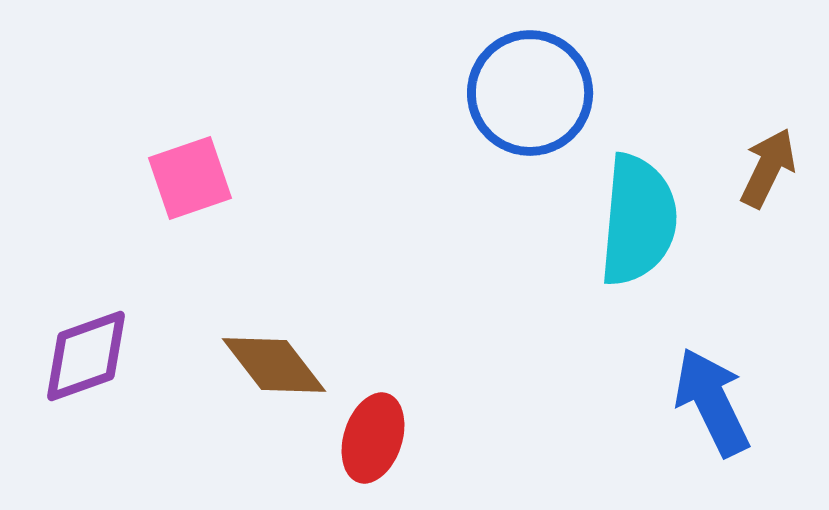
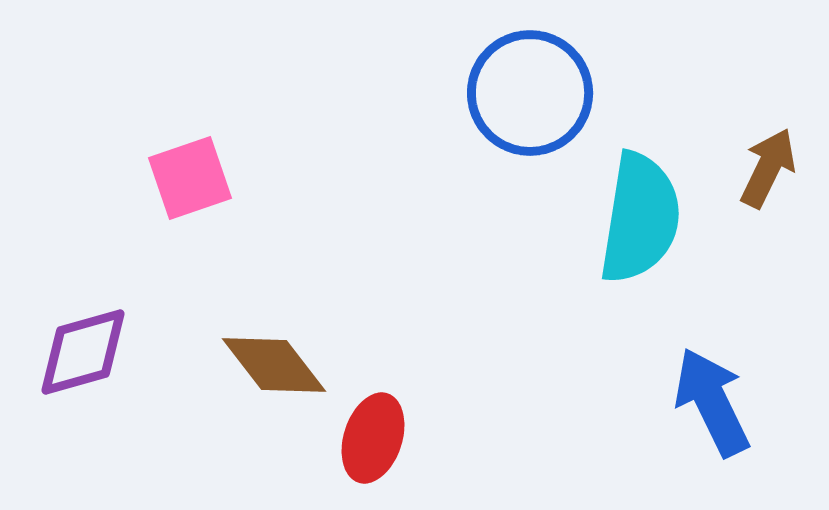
cyan semicircle: moved 2 px right, 2 px up; rotated 4 degrees clockwise
purple diamond: moved 3 px left, 4 px up; rotated 4 degrees clockwise
